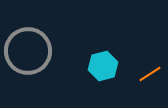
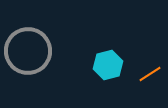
cyan hexagon: moved 5 px right, 1 px up
